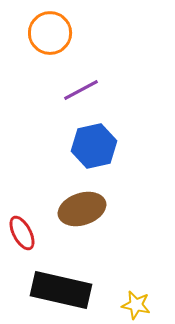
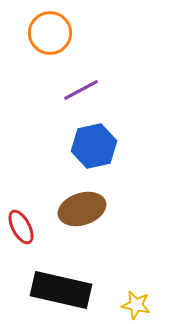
red ellipse: moved 1 px left, 6 px up
